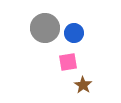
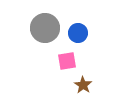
blue circle: moved 4 px right
pink square: moved 1 px left, 1 px up
